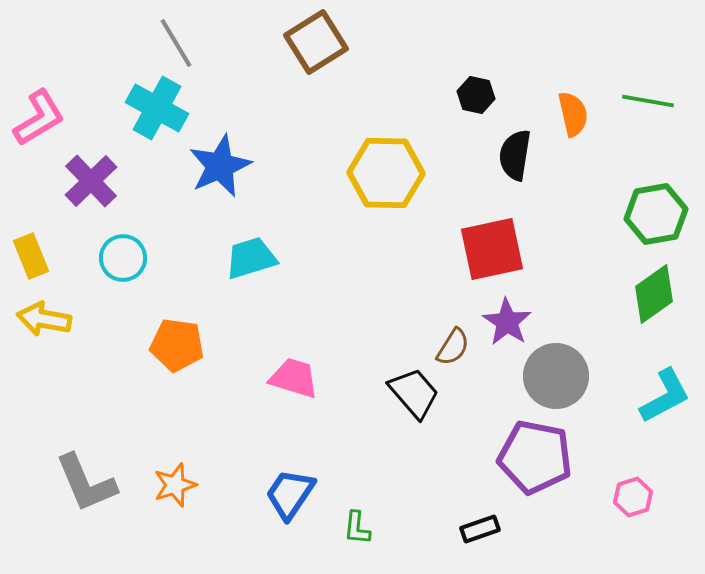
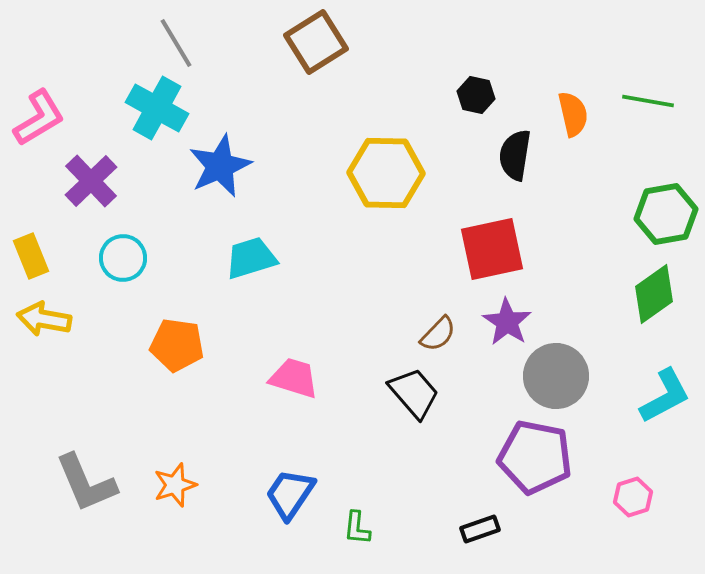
green hexagon: moved 10 px right
brown semicircle: moved 15 px left, 13 px up; rotated 12 degrees clockwise
